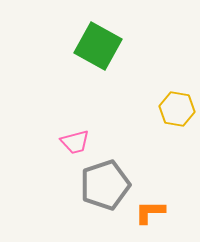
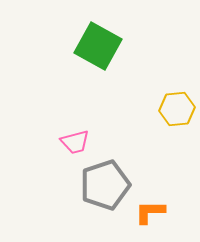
yellow hexagon: rotated 16 degrees counterclockwise
